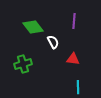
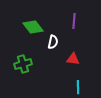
white semicircle: rotated 40 degrees clockwise
